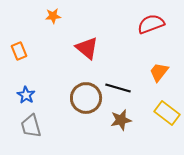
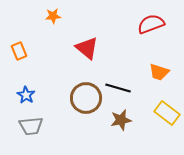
orange trapezoid: rotated 110 degrees counterclockwise
gray trapezoid: rotated 80 degrees counterclockwise
